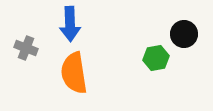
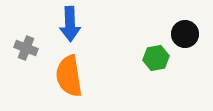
black circle: moved 1 px right
orange semicircle: moved 5 px left, 3 px down
